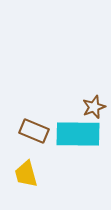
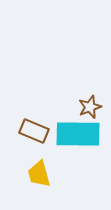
brown star: moved 4 px left
yellow trapezoid: moved 13 px right
